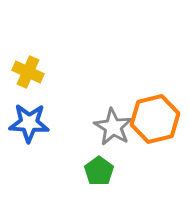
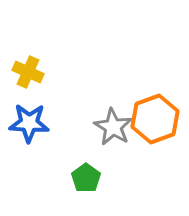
orange hexagon: rotated 6 degrees counterclockwise
green pentagon: moved 13 px left, 7 px down
